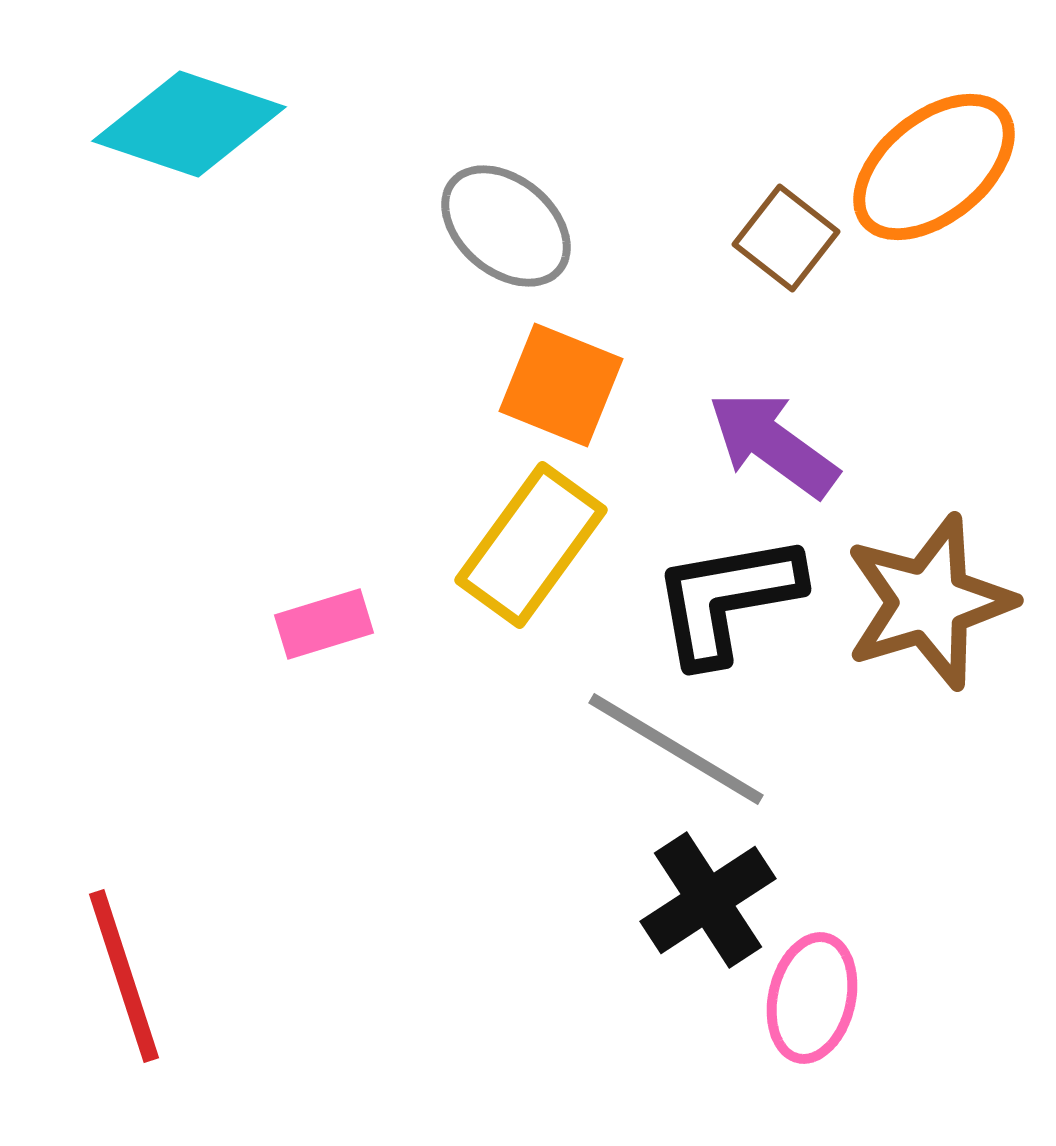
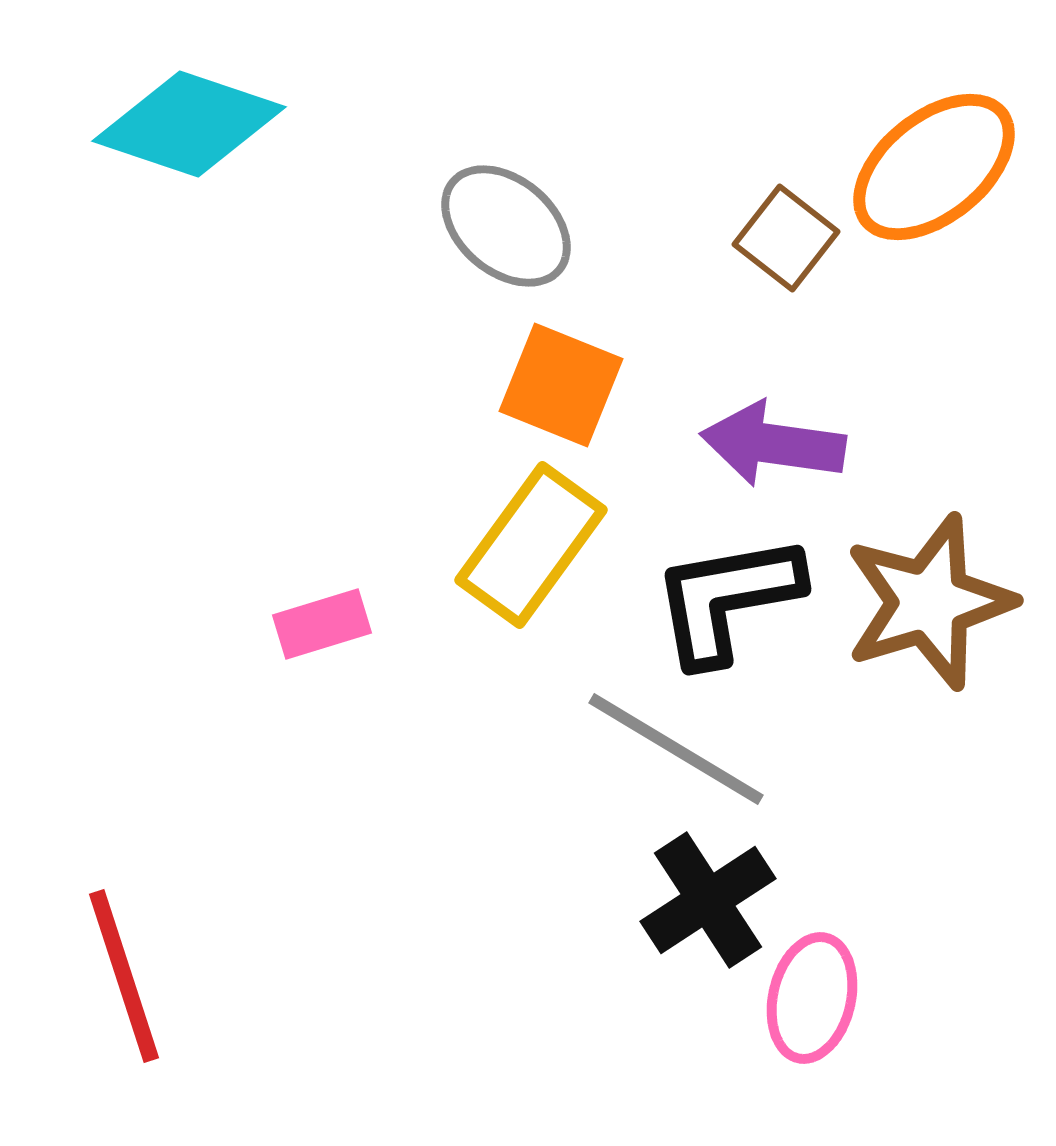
purple arrow: rotated 28 degrees counterclockwise
pink rectangle: moved 2 px left
